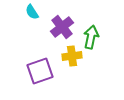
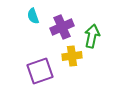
cyan semicircle: moved 1 px right, 4 px down; rotated 14 degrees clockwise
purple cross: rotated 15 degrees clockwise
green arrow: moved 1 px right, 1 px up
